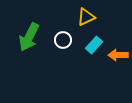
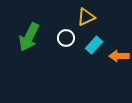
white circle: moved 3 px right, 2 px up
orange arrow: moved 1 px right, 1 px down
